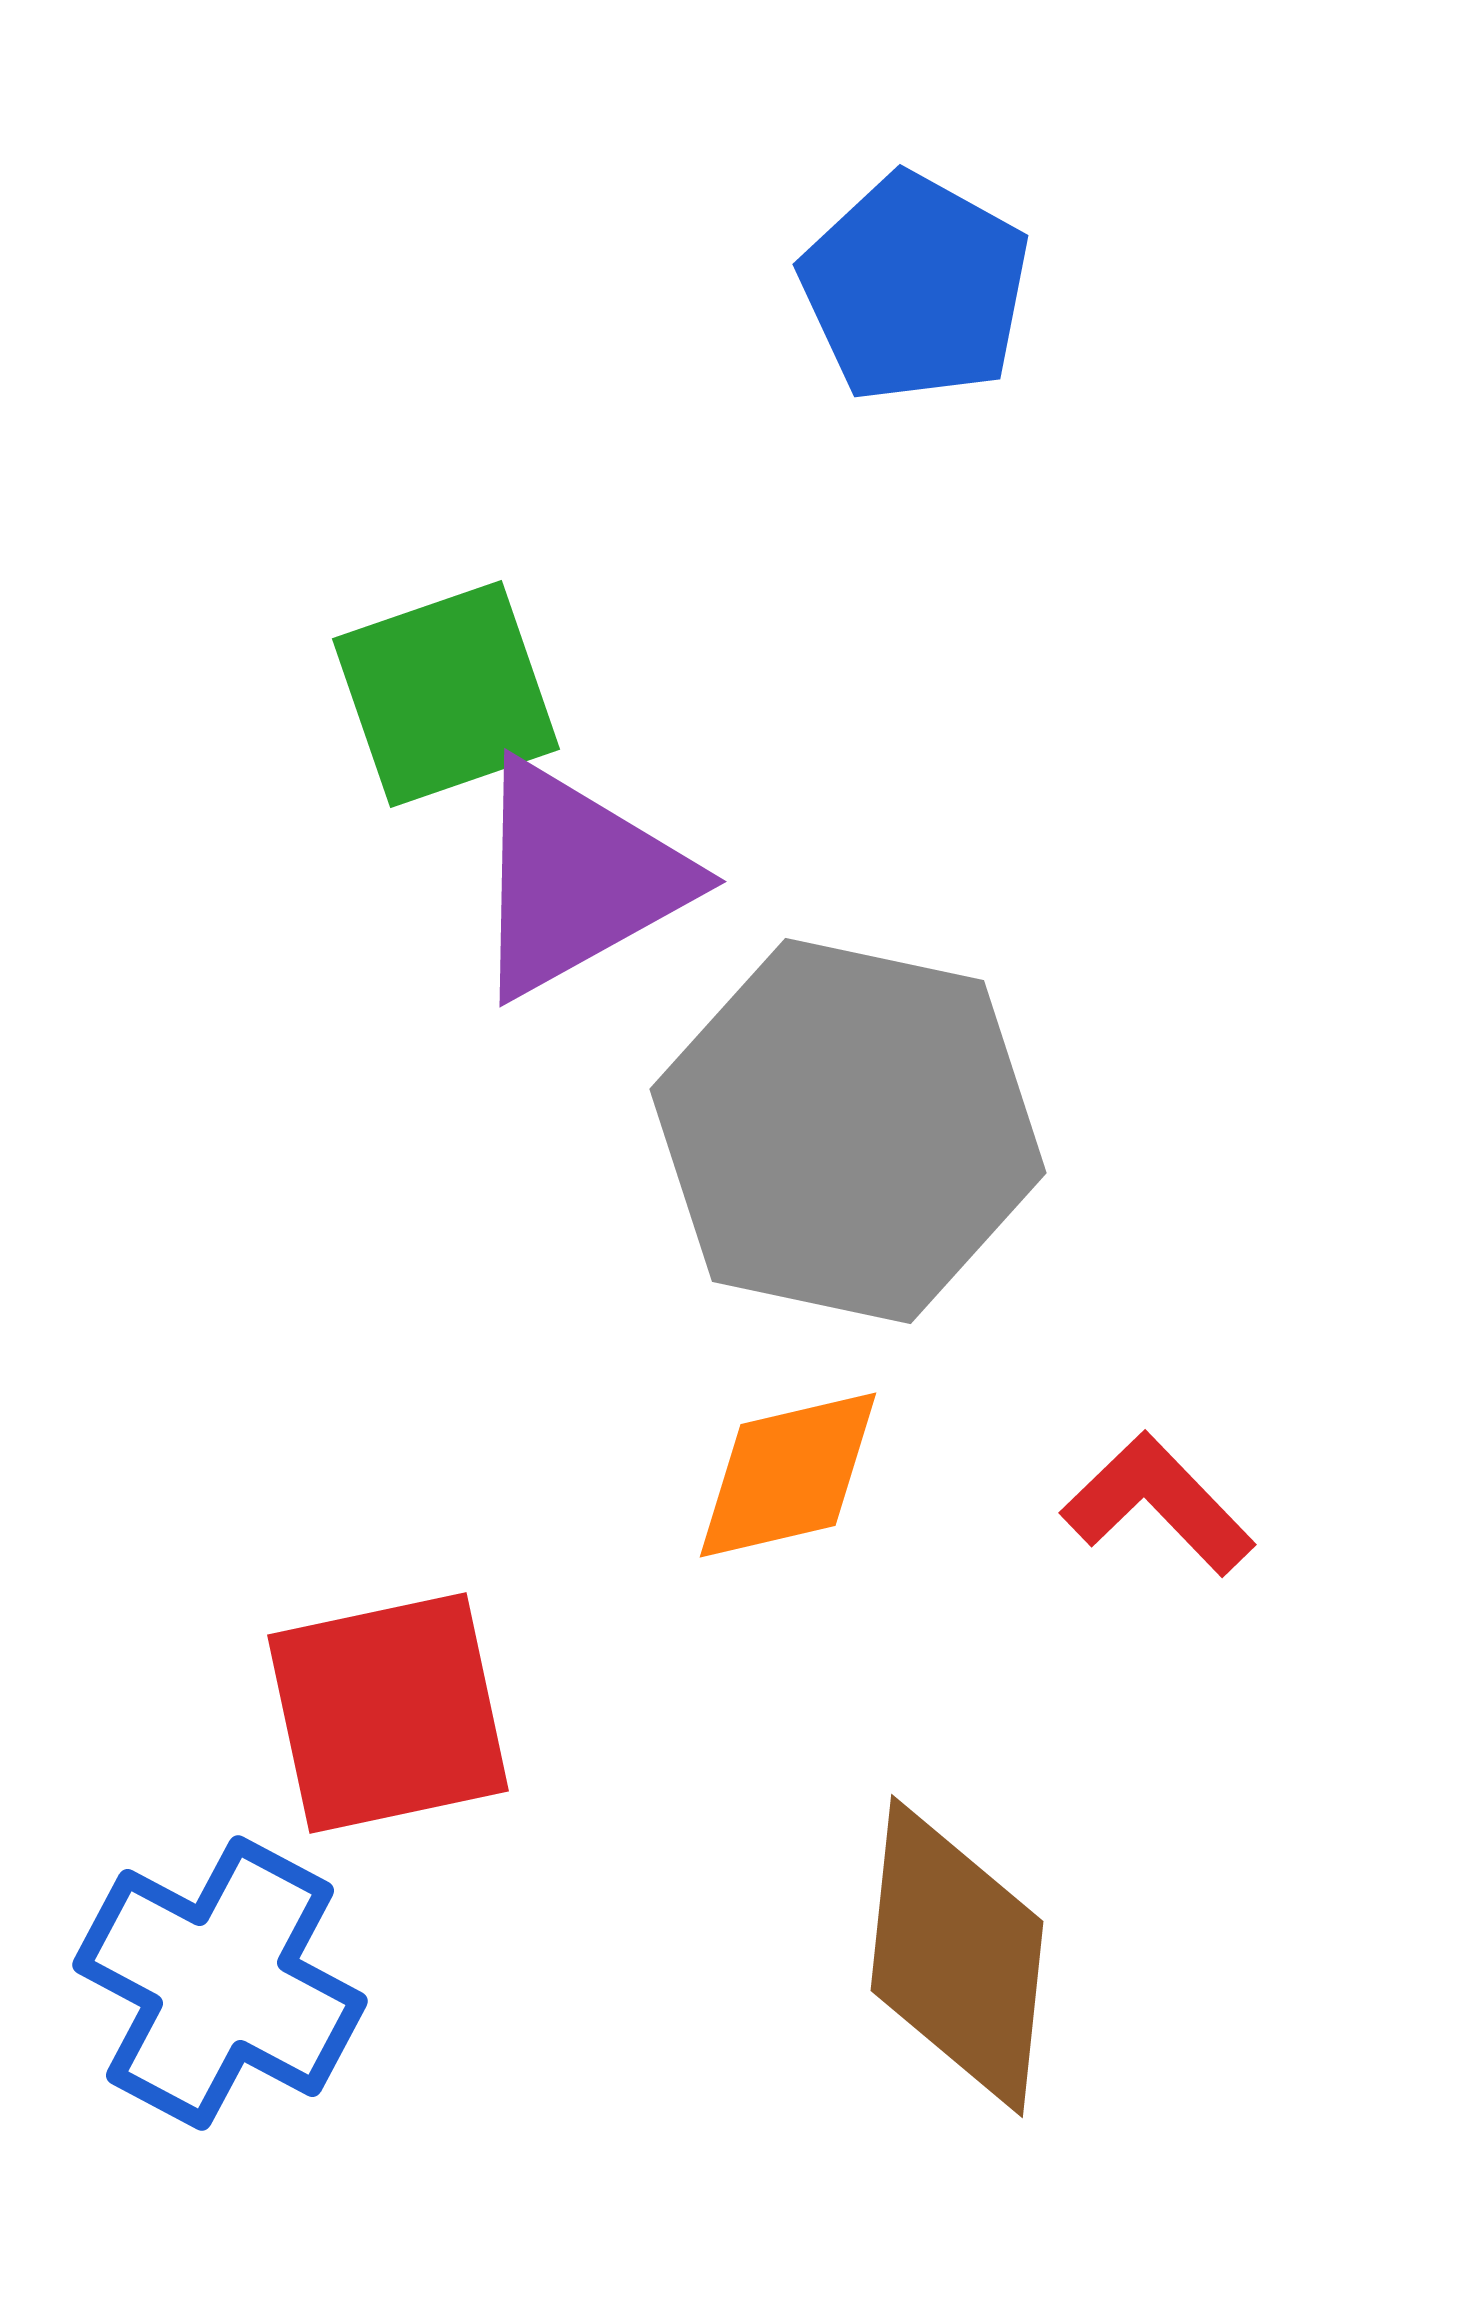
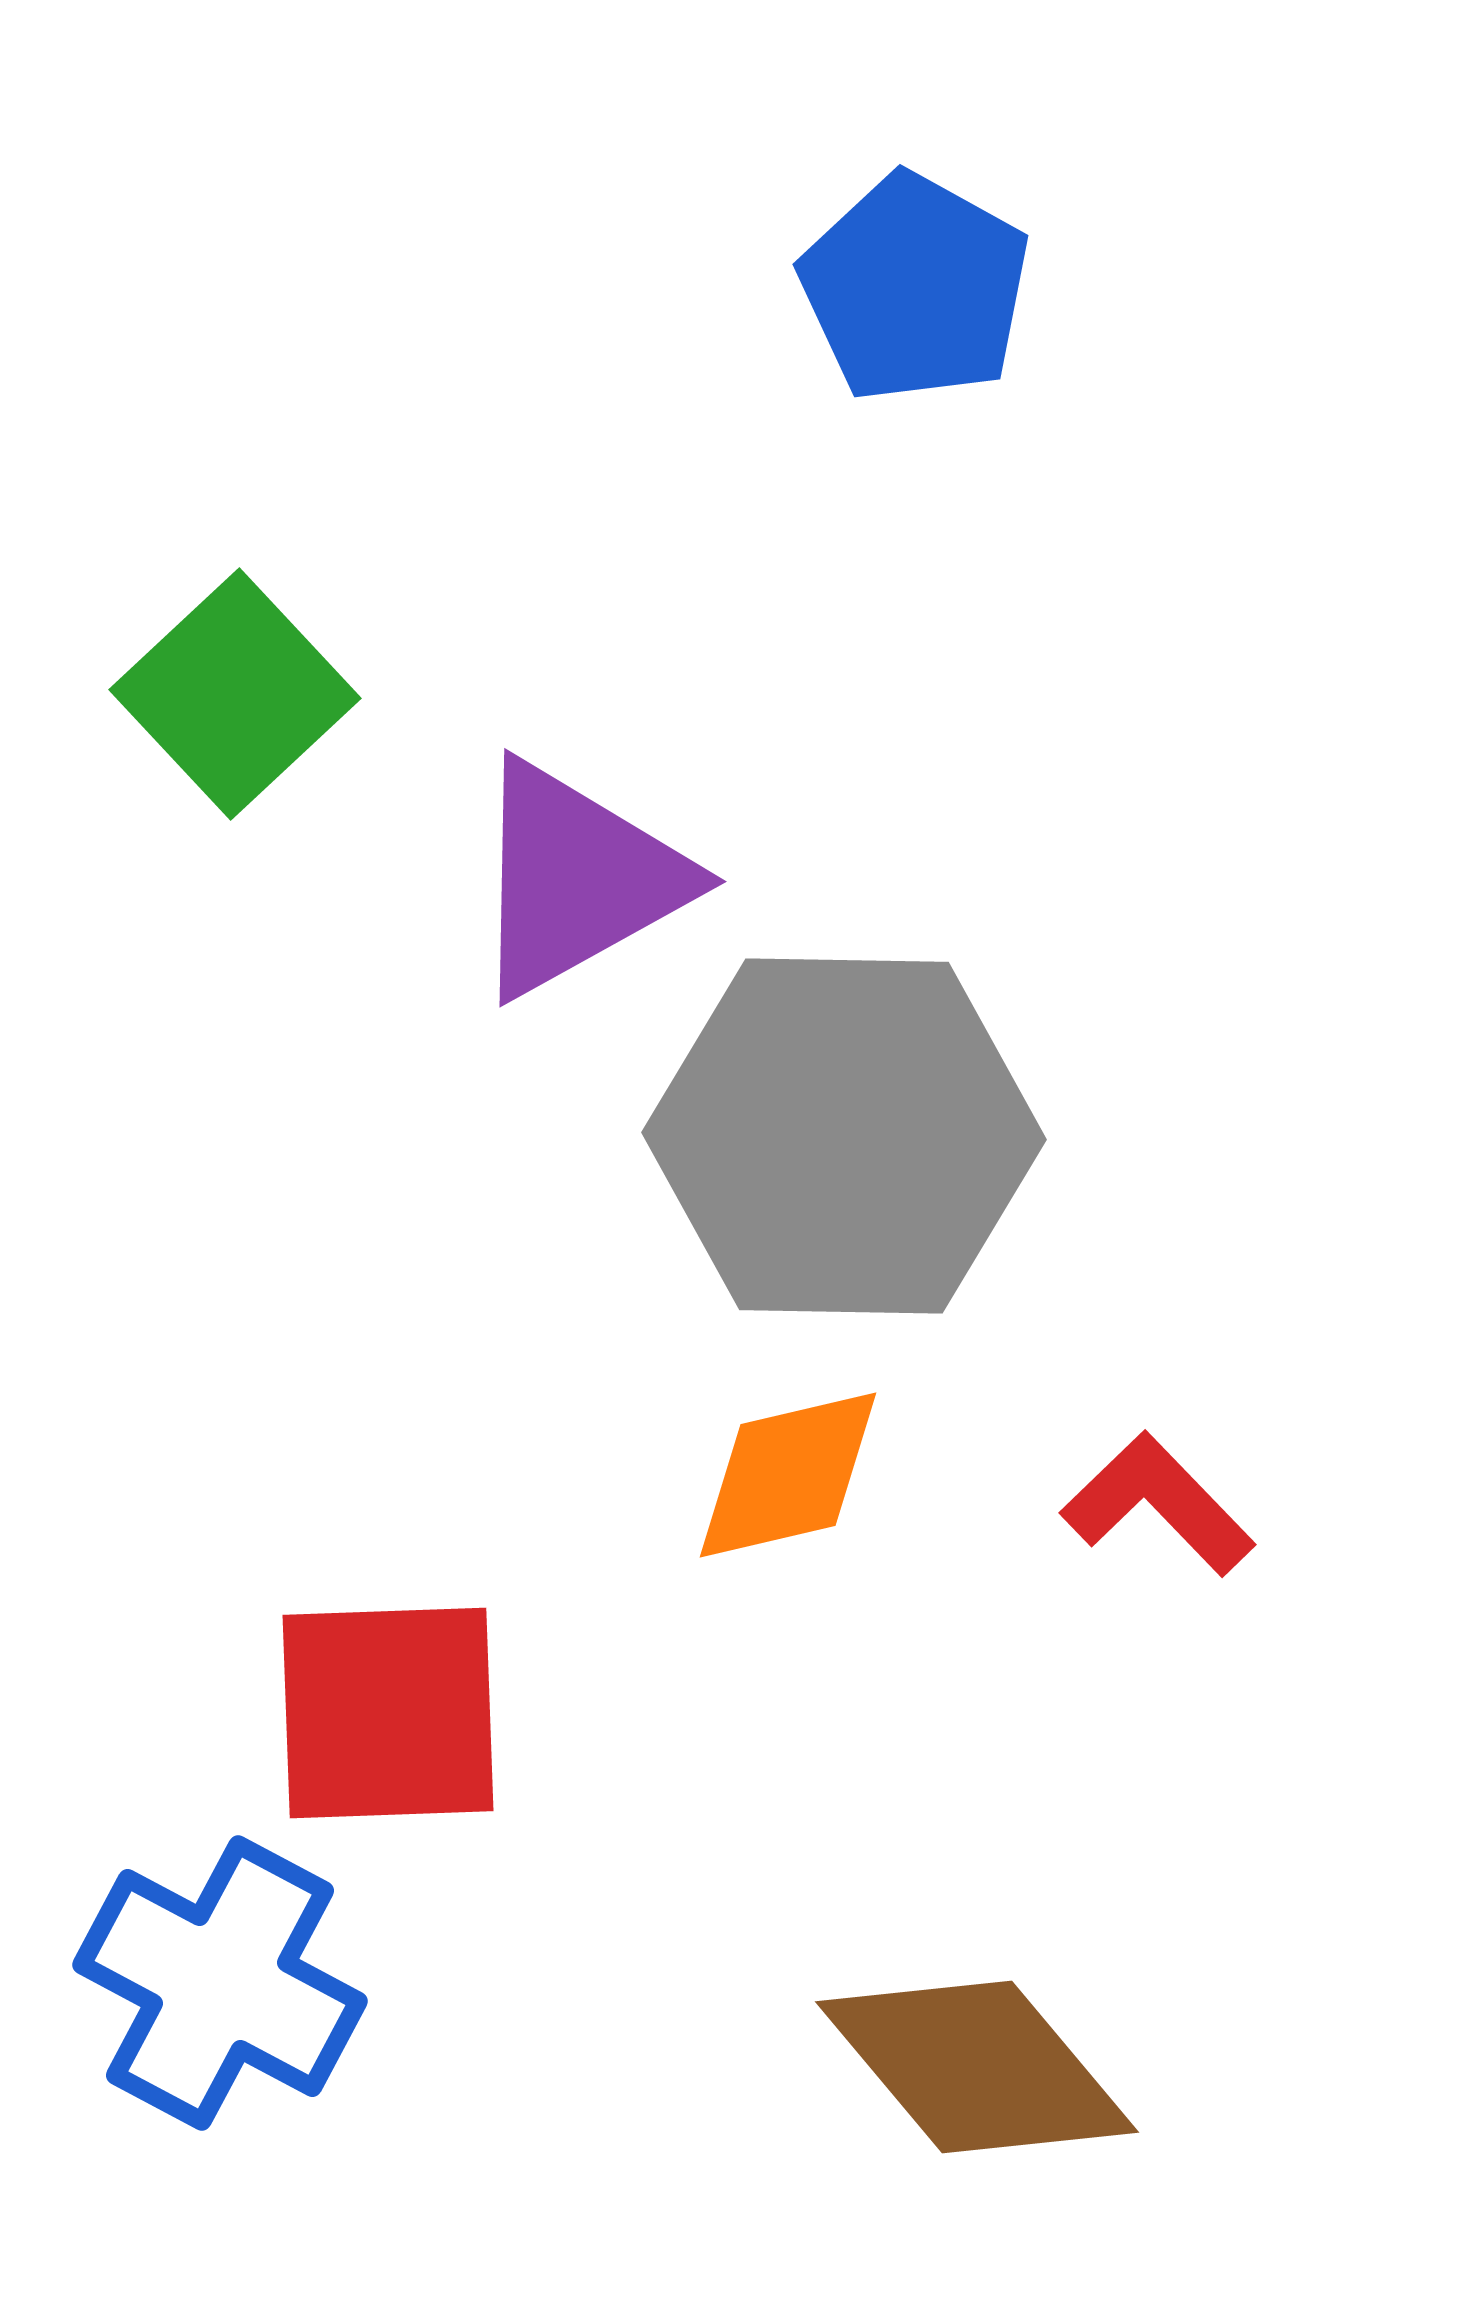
green square: moved 211 px left; rotated 24 degrees counterclockwise
gray hexagon: moved 4 px left, 5 px down; rotated 11 degrees counterclockwise
red square: rotated 10 degrees clockwise
brown diamond: moved 20 px right, 111 px down; rotated 46 degrees counterclockwise
